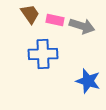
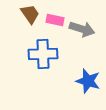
gray arrow: moved 3 px down
